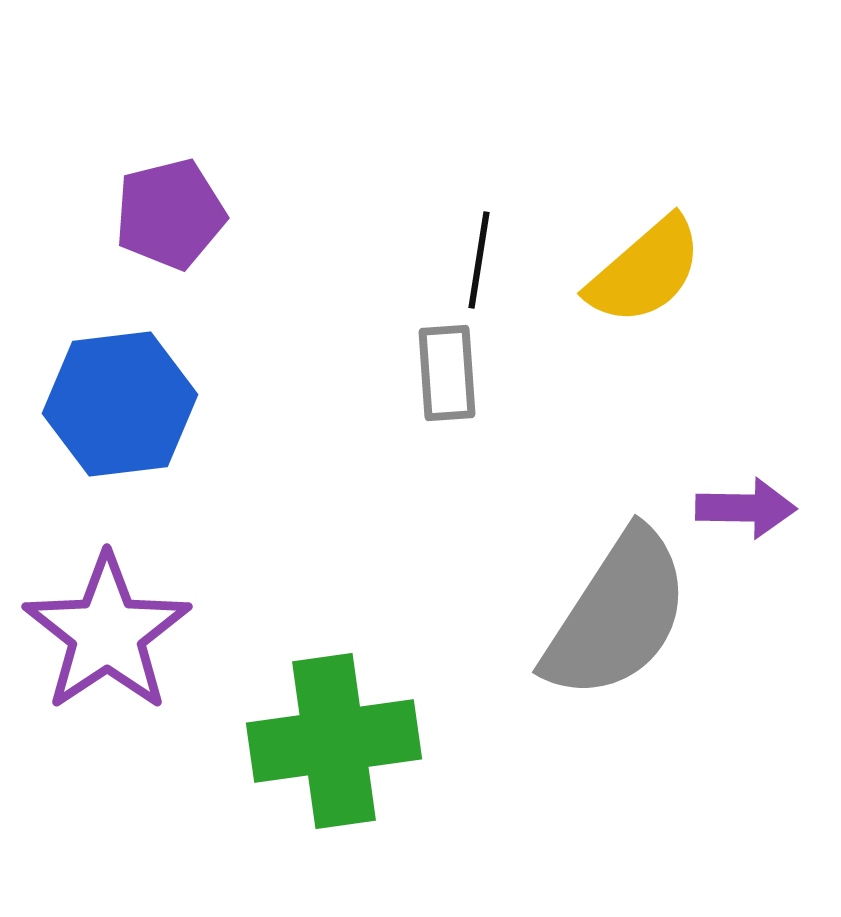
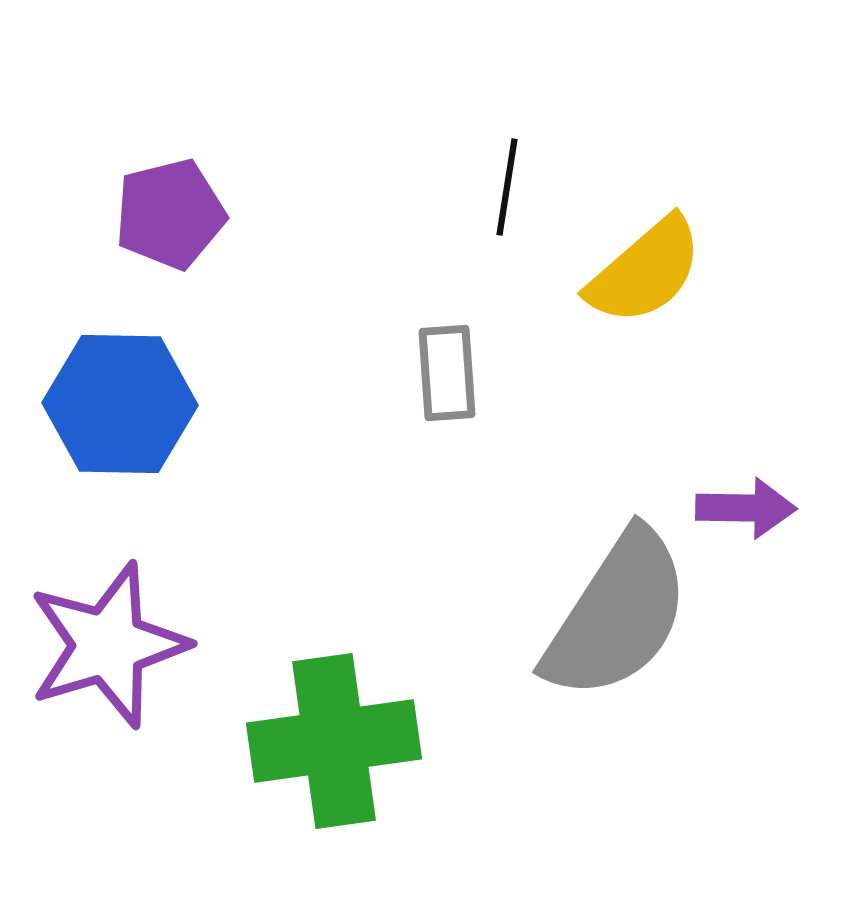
black line: moved 28 px right, 73 px up
blue hexagon: rotated 8 degrees clockwise
purple star: moved 1 px right, 12 px down; rotated 17 degrees clockwise
